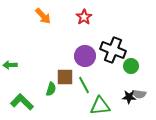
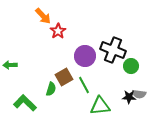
red star: moved 26 px left, 14 px down
brown square: moved 1 px left; rotated 30 degrees counterclockwise
green L-shape: moved 3 px right, 1 px down
